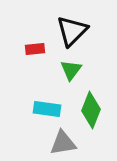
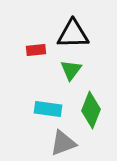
black triangle: moved 1 px right, 3 px down; rotated 44 degrees clockwise
red rectangle: moved 1 px right, 1 px down
cyan rectangle: moved 1 px right
gray triangle: rotated 12 degrees counterclockwise
